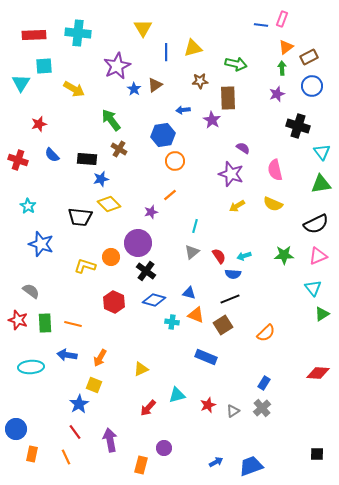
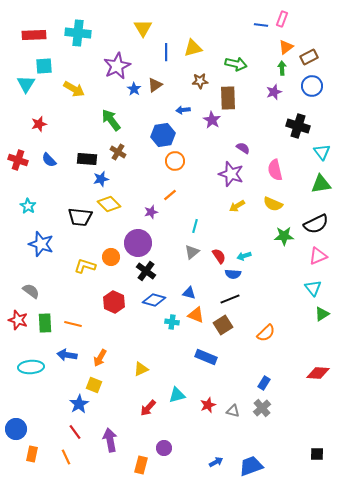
cyan triangle at (21, 83): moved 5 px right, 1 px down
purple star at (277, 94): moved 3 px left, 2 px up
brown cross at (119, 149): moved 1 px left, 3 px down
blue semicircle at (52, 155): moved 3 px left, 5 px down
green star at (284, 255): moved 19 px up
gray triangle at (233, 411): rotated 48 degrees clockwise
